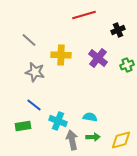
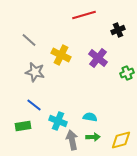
yellow cross: rotated 24 degrees clockwise
green cross: moved 8 px down
